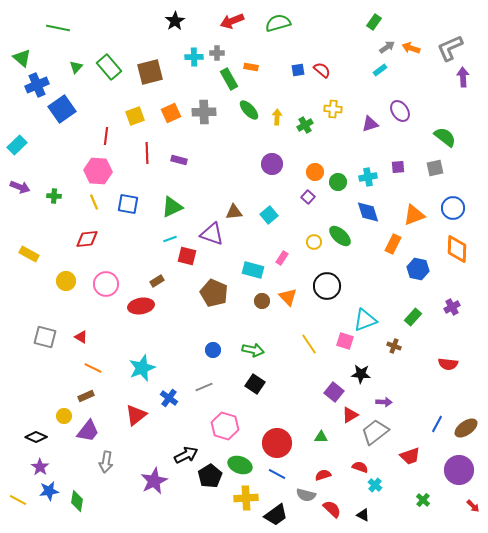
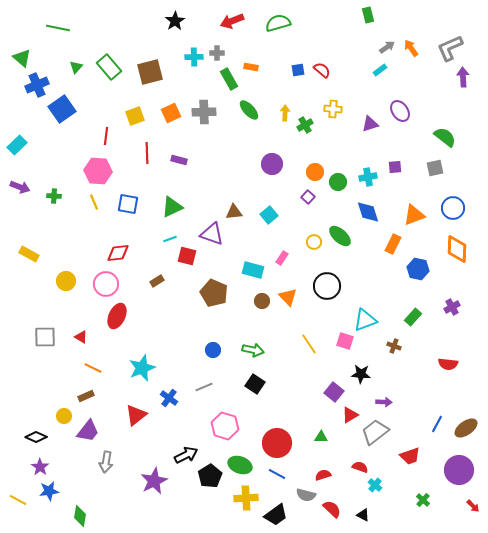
green rectangle at (374, 22): moved 6 px left, 7 px up; rotated 49 degrees counterclockwise
orange arrow at (411, 48): rotated 36 degrees clockwise
yellow arrow at (277, 117): moved 8 px right, 4 px up
purple square at (398, 167): moved 3 px left
red diamond at (87, 239): moved 31 px right, 14 px down
red ellipse at (141, 306): moved 24 px left, 10 px down; rotated 55 degrees counterclockwise
gray square at (45, 337): rotated 15 degrees counterclockwise
green diamond at (77, 501): moved 3 px right, 15 px down
